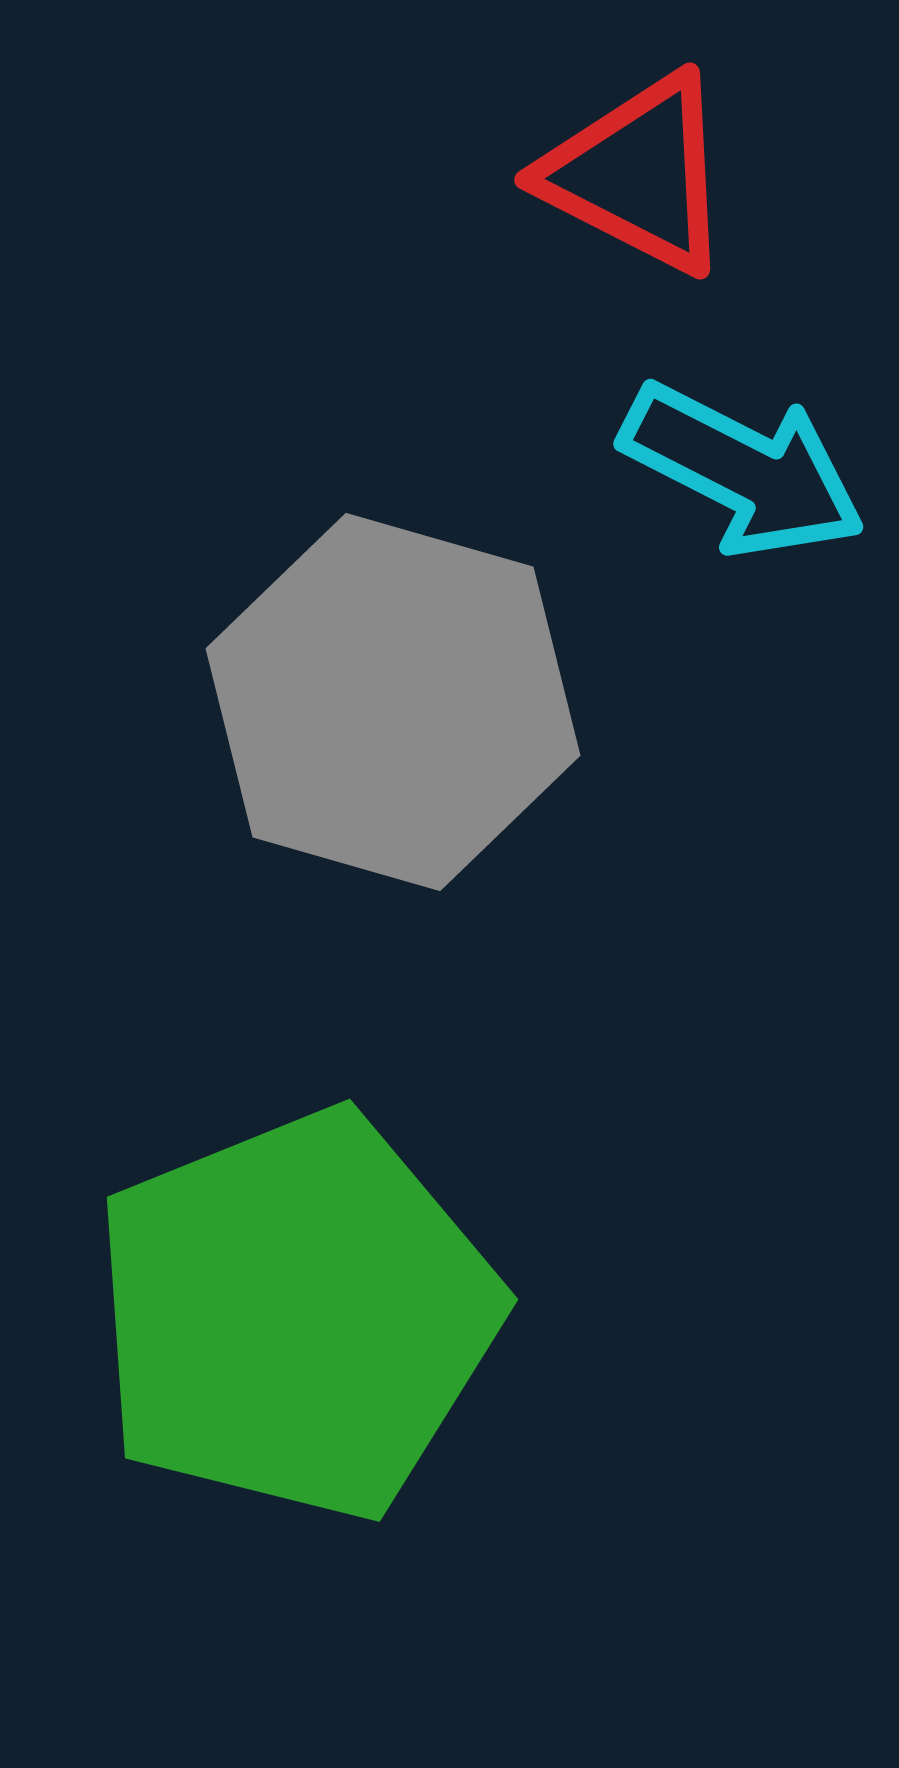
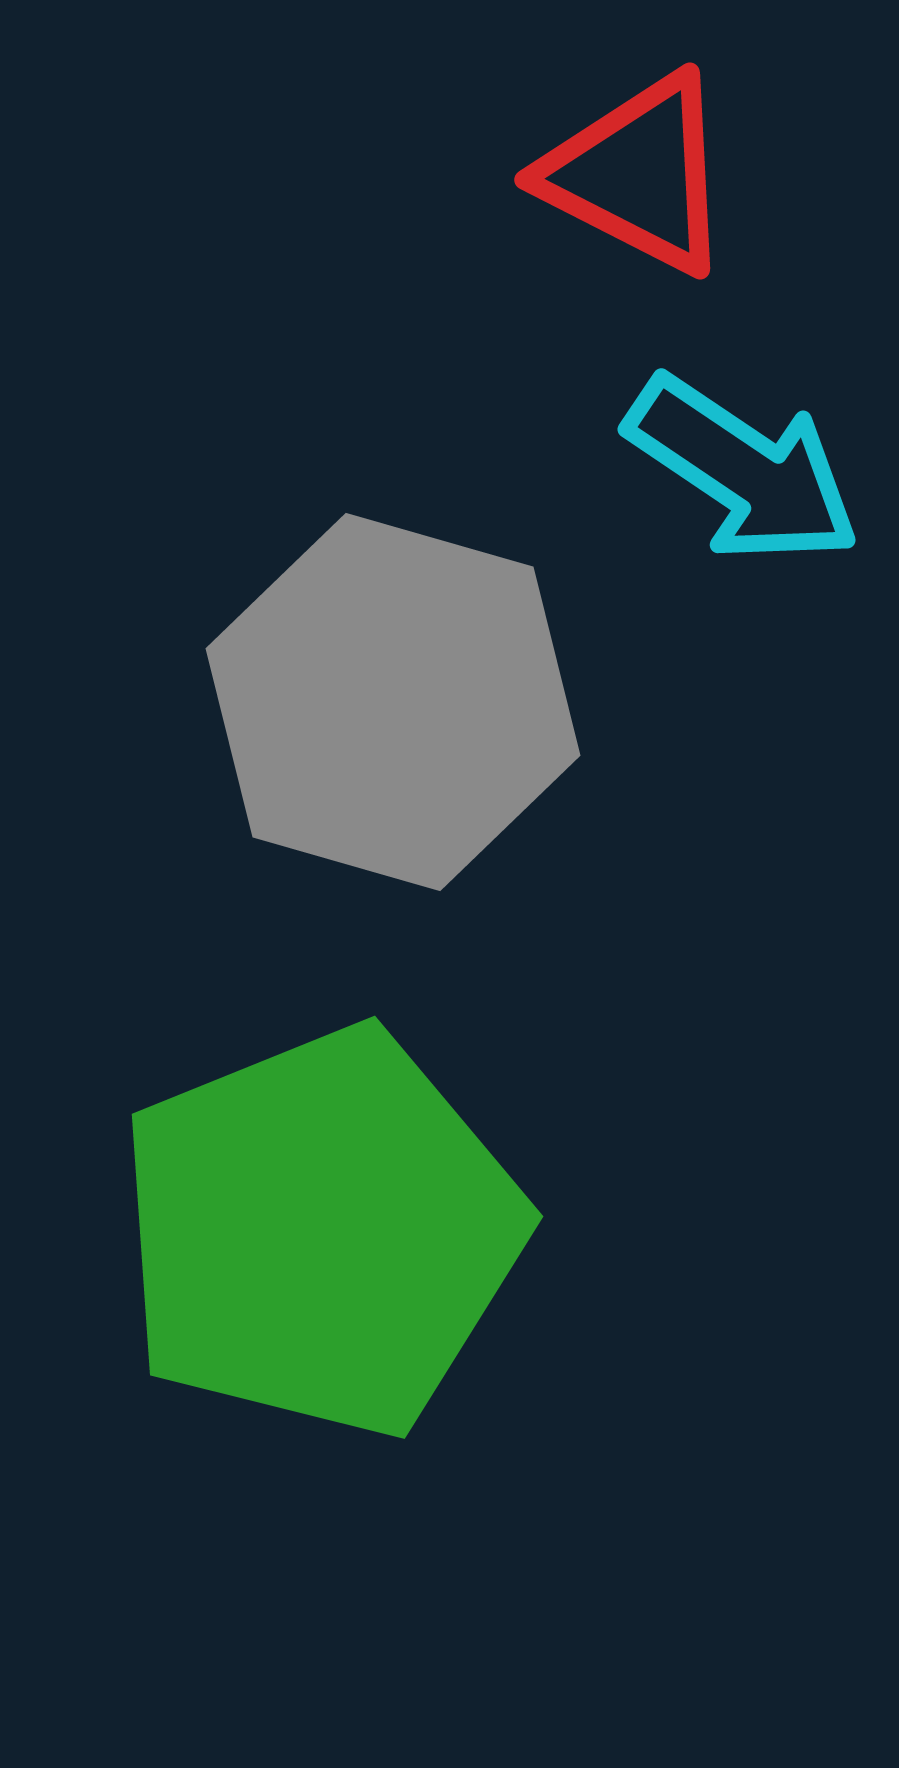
cyan arrow: rotated 7 degrees clockwise
green pentagon: moved 25 px right, 83 px up
